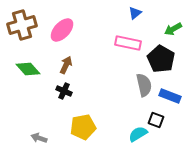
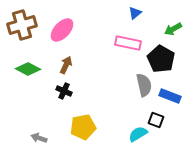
green diamond: rotated 20 degrees counterclockwise
